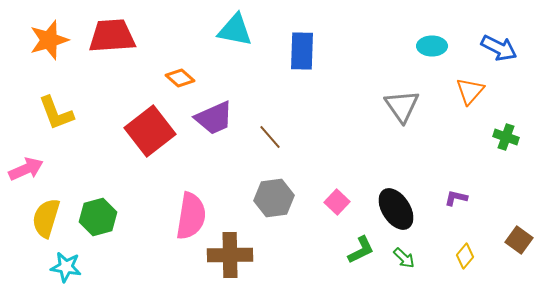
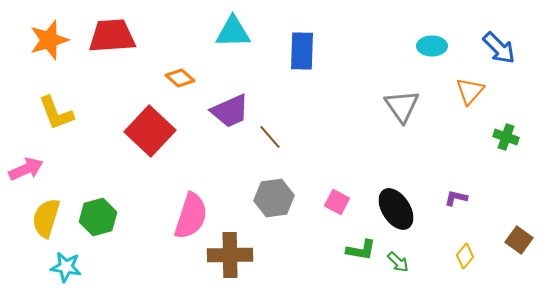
cyan triangle: moved 2 px left, 2 px down; rotated 12 degrees counterclockwise
blue arrow: rotated 18 degrees clockwise
purple trapezoid: moved 16 px right, 7 px up
red square: rotated 9 degrees counterclockwise
pink square: rotated 15 degrees counterclockwise
pink semicircle: rotated 9 degrees clockwise
green L-shape: rotated 36 degrees clockwise
green arrow: moved 6 px left, 4 px down
